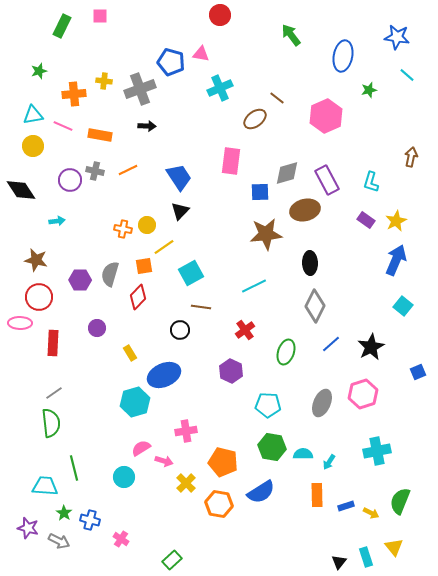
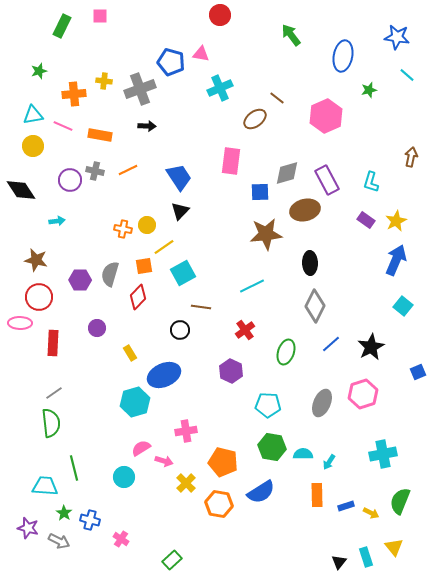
cyan square at (191, 273): moved 8 px left
cyan line at (254, 286): moved 2 px left
cyan cross at (377, 451): moved 6 px right, 3 px down
